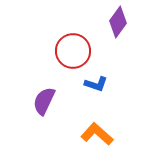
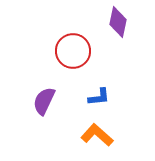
purple diamond: rotated 24 degrees counterclockwise
blue L-shape: moved 3 px right, 13 px down; rotated 25 degrees counterclockwise
orange L-shape: moved 1 px down
